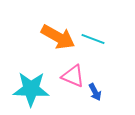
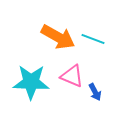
pink triangle: moved 1 px left
cyan star: moved 7 px up
